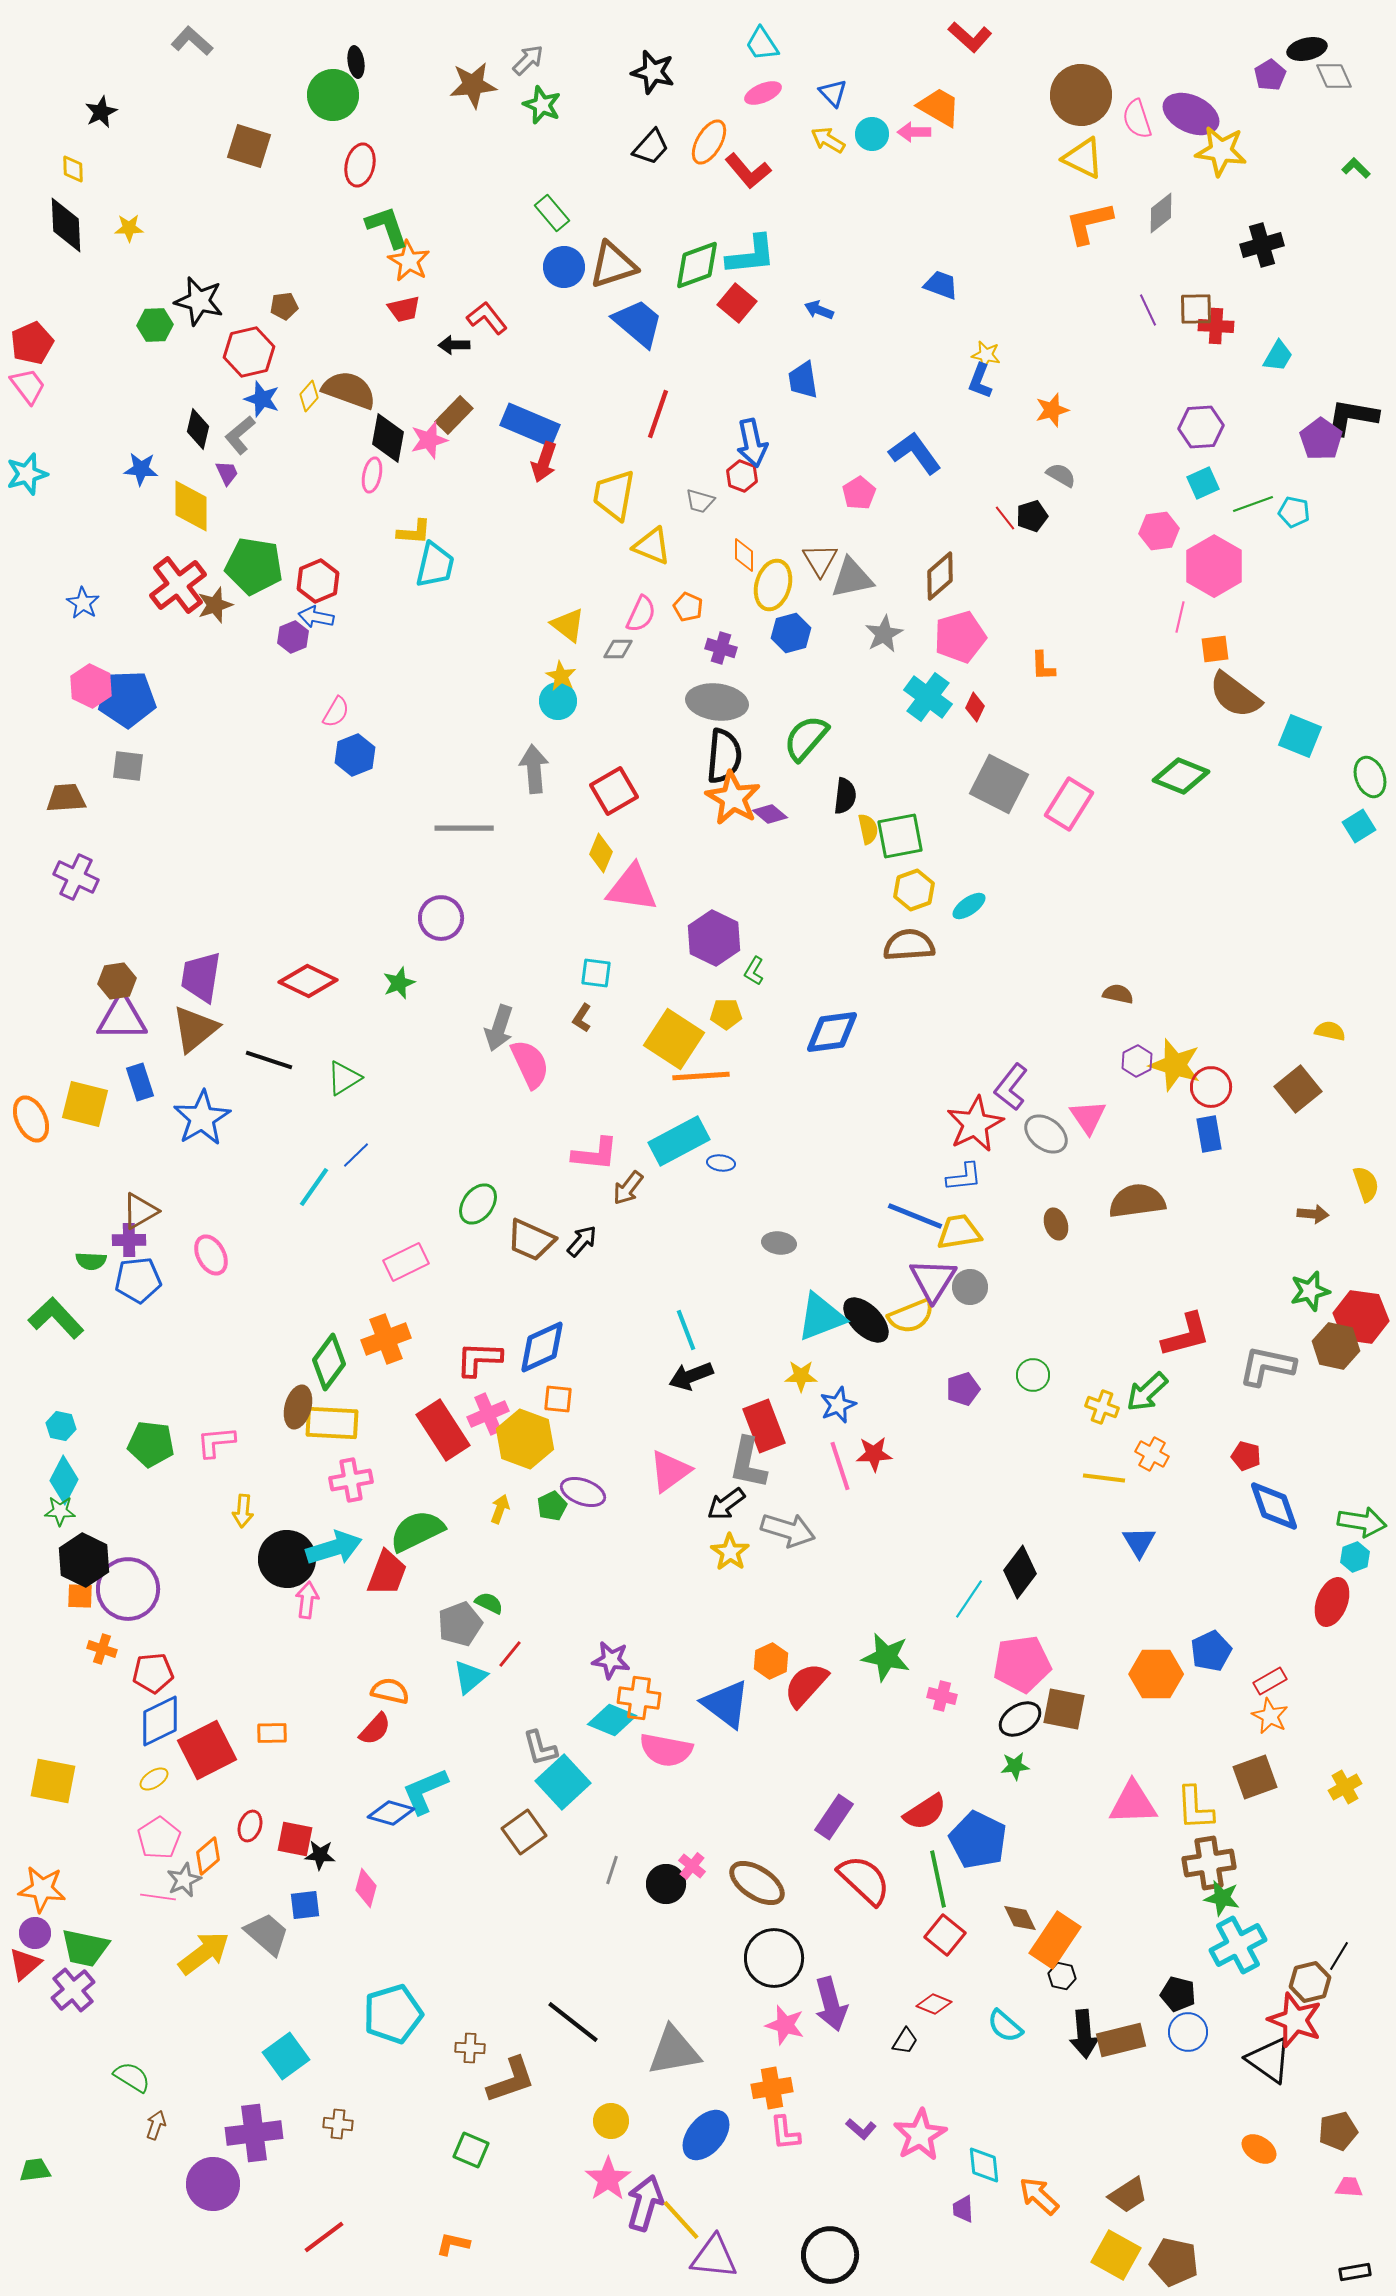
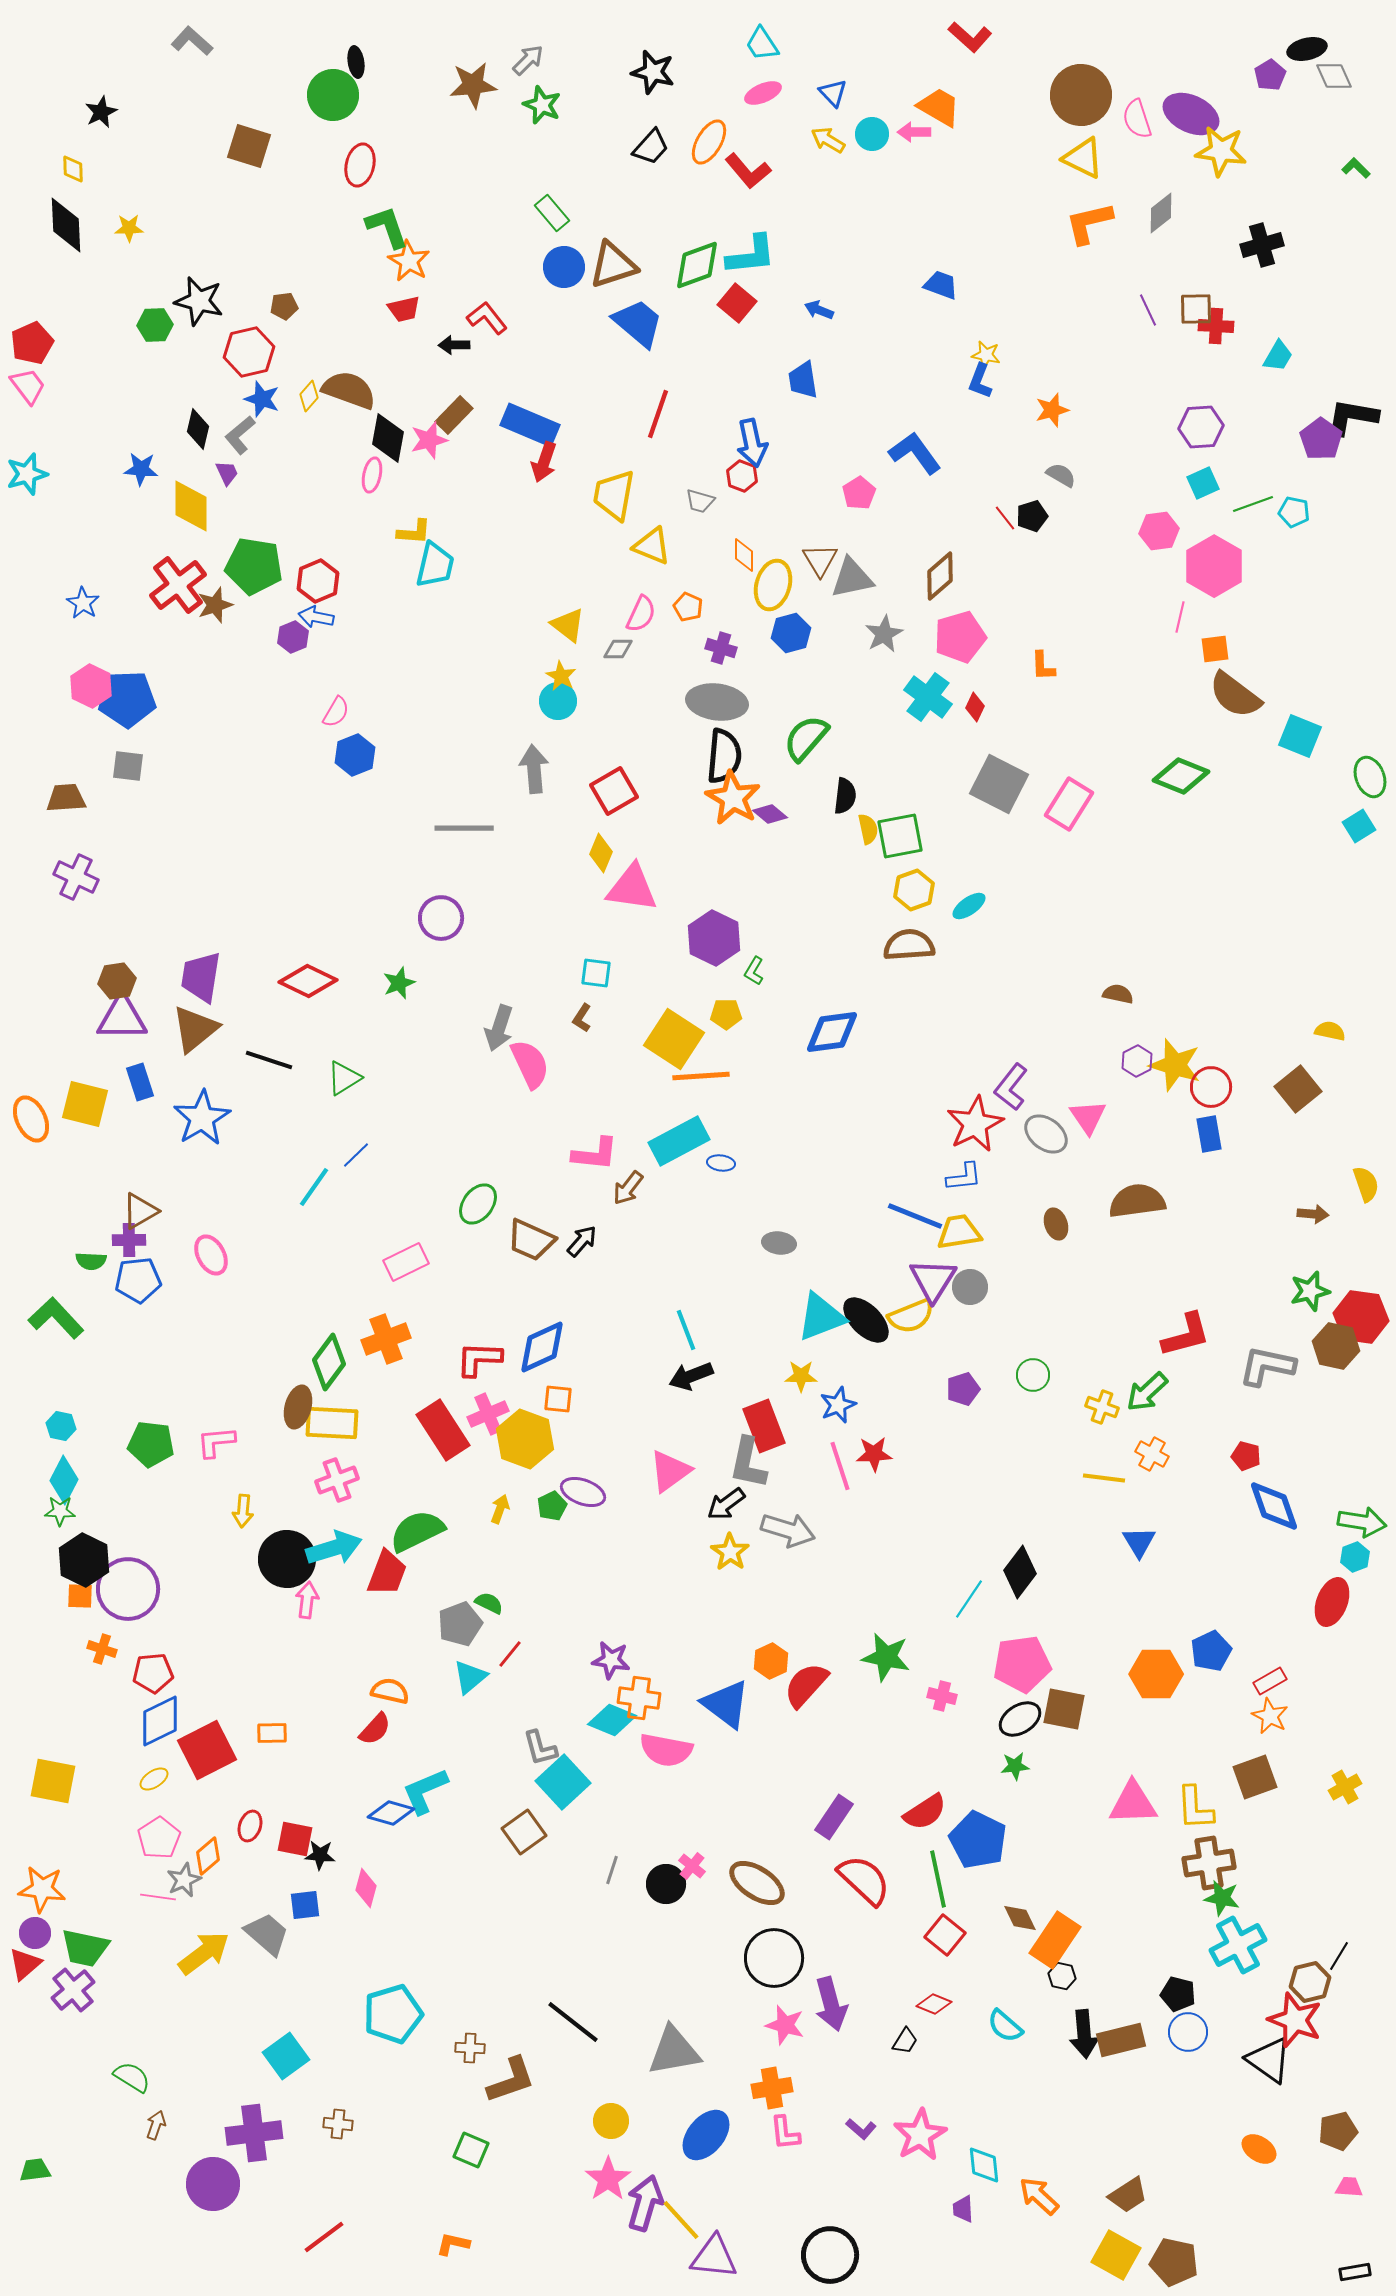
pink cross at (351, 1480): moved 14 px left; rotated 9 degrees counterclockwise
